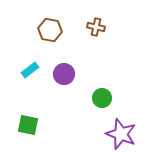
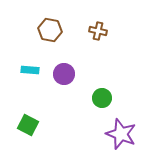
brown cross: moved 2 px right, 4 px down
cyan rectangle: rotated 42 degrees clockwise
green square: rotated 15 degrees clockwise
